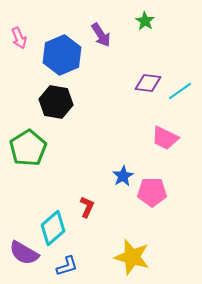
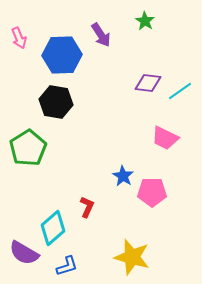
blue hexagon: rotated 21 degrees clockwise
blue star: rotated 10 degrees counterclockwise
